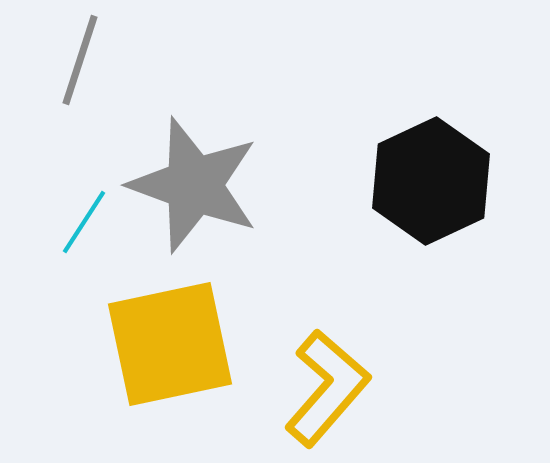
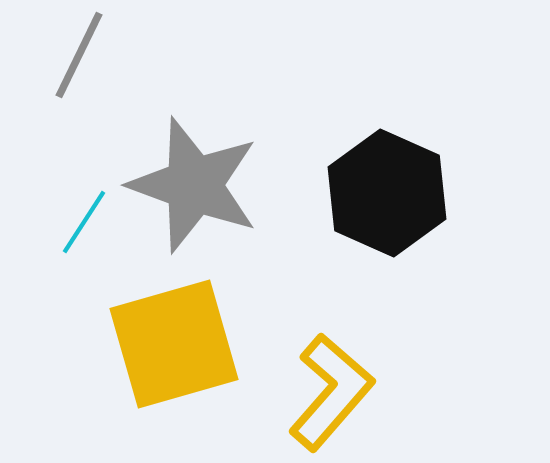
gray line: moved 1 px left, 5 px up; rotated 8 degrees clockwise
black hexagon: moved 44 px left, 12 px down; rotated 11 degrees counterclockwise
yellow square: moved 4 px right; rotated 4 degrees counterclockwise
yellow L-shape: moved 4 px right, 4 px down
